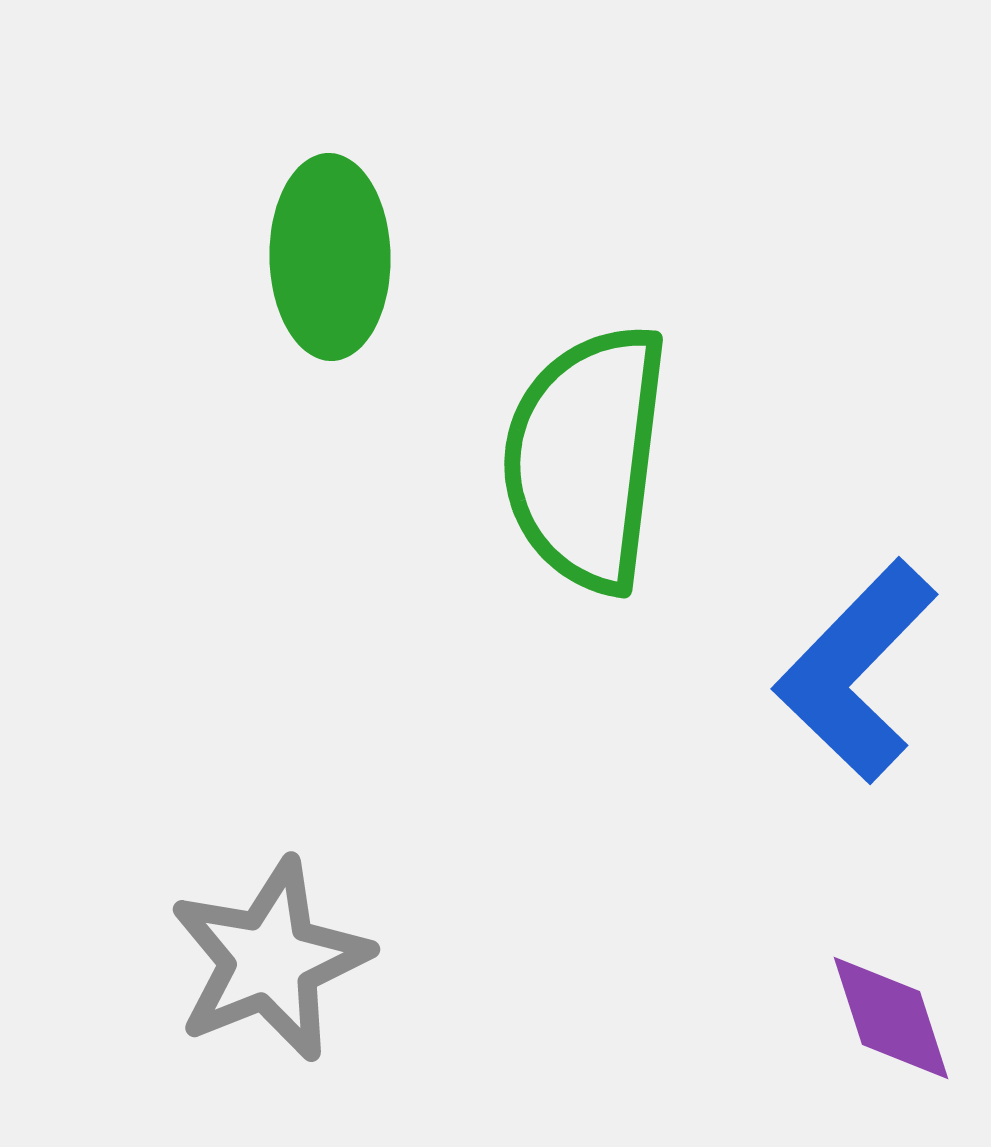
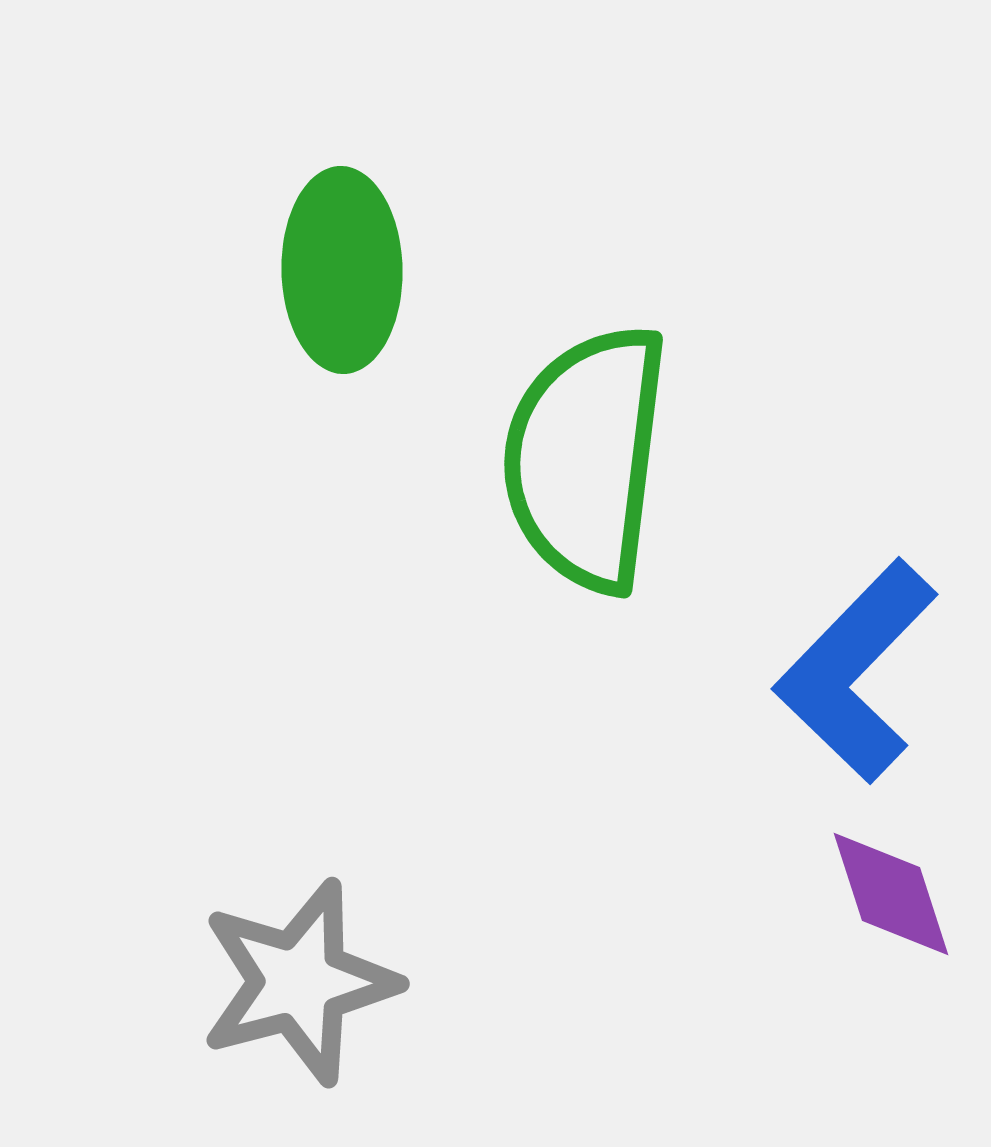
green ellipse: moved 12 px right, 13 px down
gray star: moved 29 px right, 22 px down; rotated 7 degrees clockwise
purple diamond: moved 124 px up
